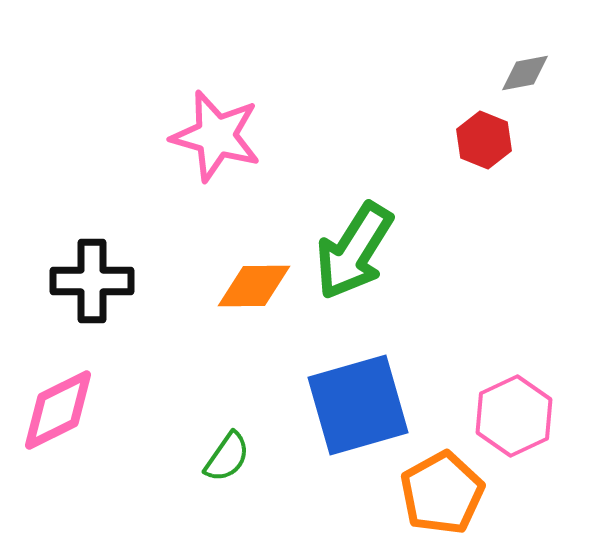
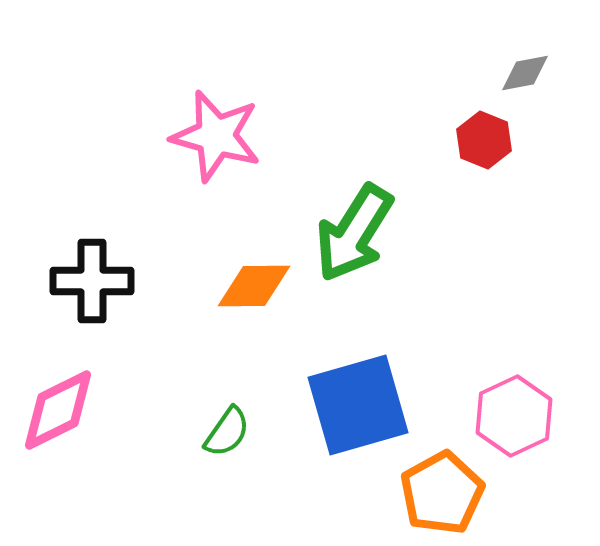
green arrow: moved 18 px up
green semicircle: moved 25 px up
